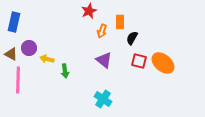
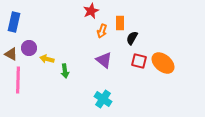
red star: moved 2 px right
orange rectangle: moved 1 px down
